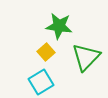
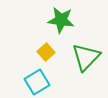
green star: moved 2 px right, 6 px up
cyan square: moved 4 px left
